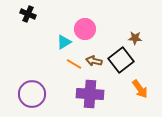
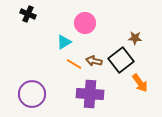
pink circle: moved 6 px up
orange arrow: moved 6 px up
